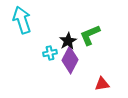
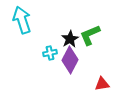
black star: moved 2 px right, 2 px up
